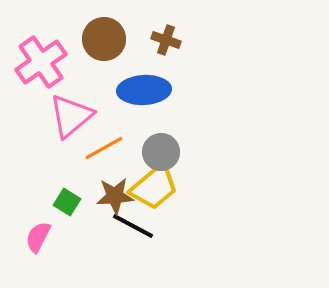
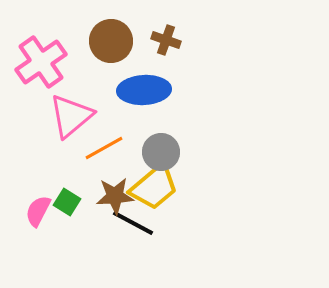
brown circle: moved 7 px right, 2 px down
black line: moved 3 px up
pink semicircle: moved 26 px up
